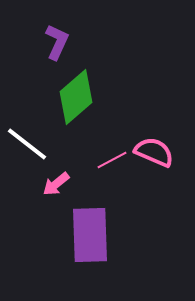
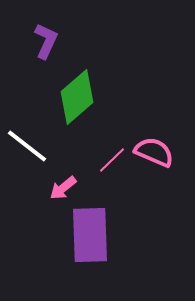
purple L-shape: moved 11 px left, 1 px up
green diamond: moved 1 px right
white line: moved 2 px down
pink line: rotated 16 degrees counterclockwise
pink arrow: moved 7 px right, 4 px down
